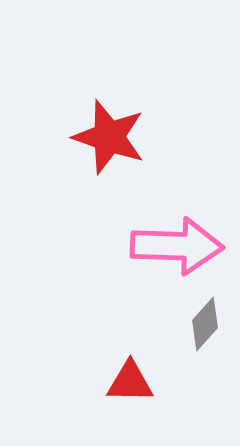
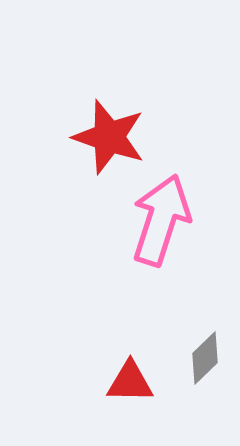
pink arrow: moved 16 px left, 26 px up; rotated 74 degrees counterclockwise
gray diamond: moved 34 px down; rotated 4 degrees clockwise
